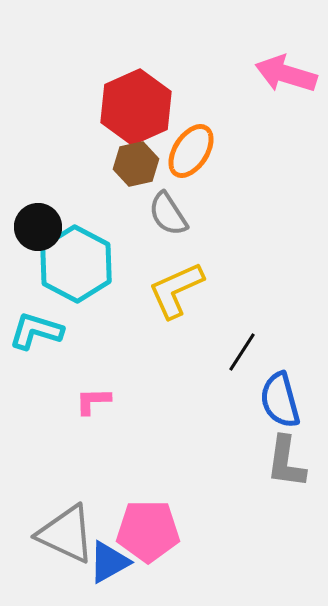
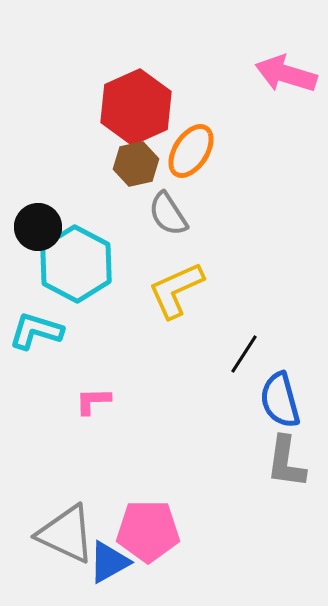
black line: moved 2 px right, 2 px down
